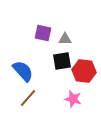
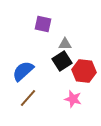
purple square: moved 9 px up
gray triangle: moved 5 px down
black square: rotated 24 degrees counterclockwise
blue semicircle: rotated 90 degrees counterclockwise
